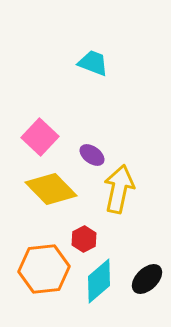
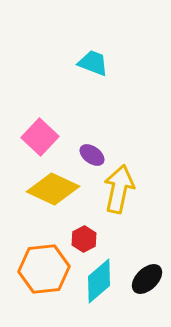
yellow diamond: moved 2 px right; rotated 21 degrees counterclockwise
